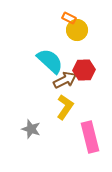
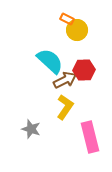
orange rectangle: moved 2 px left, 1 px down
